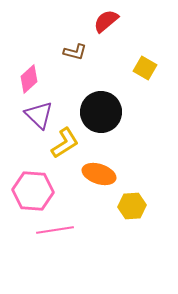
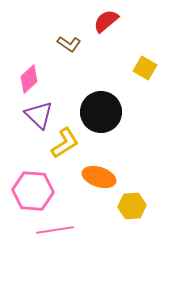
brown L-shape: moved 6 px left, 8 px up; rotated 20 degrees clockwise
orange ellipse: moved 3 px down
